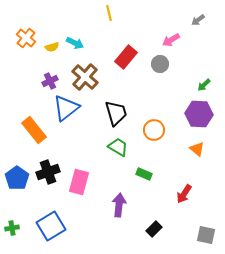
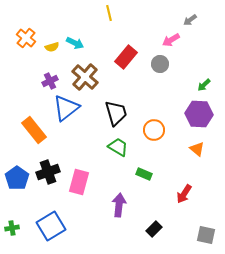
gray arrow: moved 8 px left
